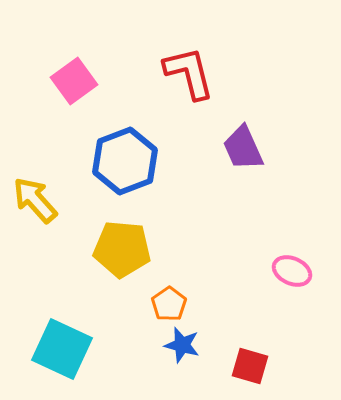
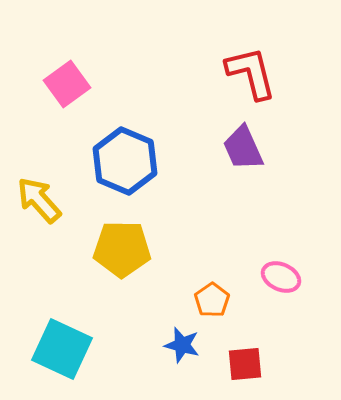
red L-shape: moved 62 px right
pink square: moved 7 px left, 3 px down
blue hexagon: rotated 16 degrees counterclockwise
yellow arrow: moved 4 px right
yellow pentagon: rotated 4 degrees counterclockwise
pink ellipse: moved 11 px left, 6 px down
orange pentagon: moved 43 px right, 4 px up
red square: moved 5 px left, 2 px up; rotated 21 degrees counterclockwise
